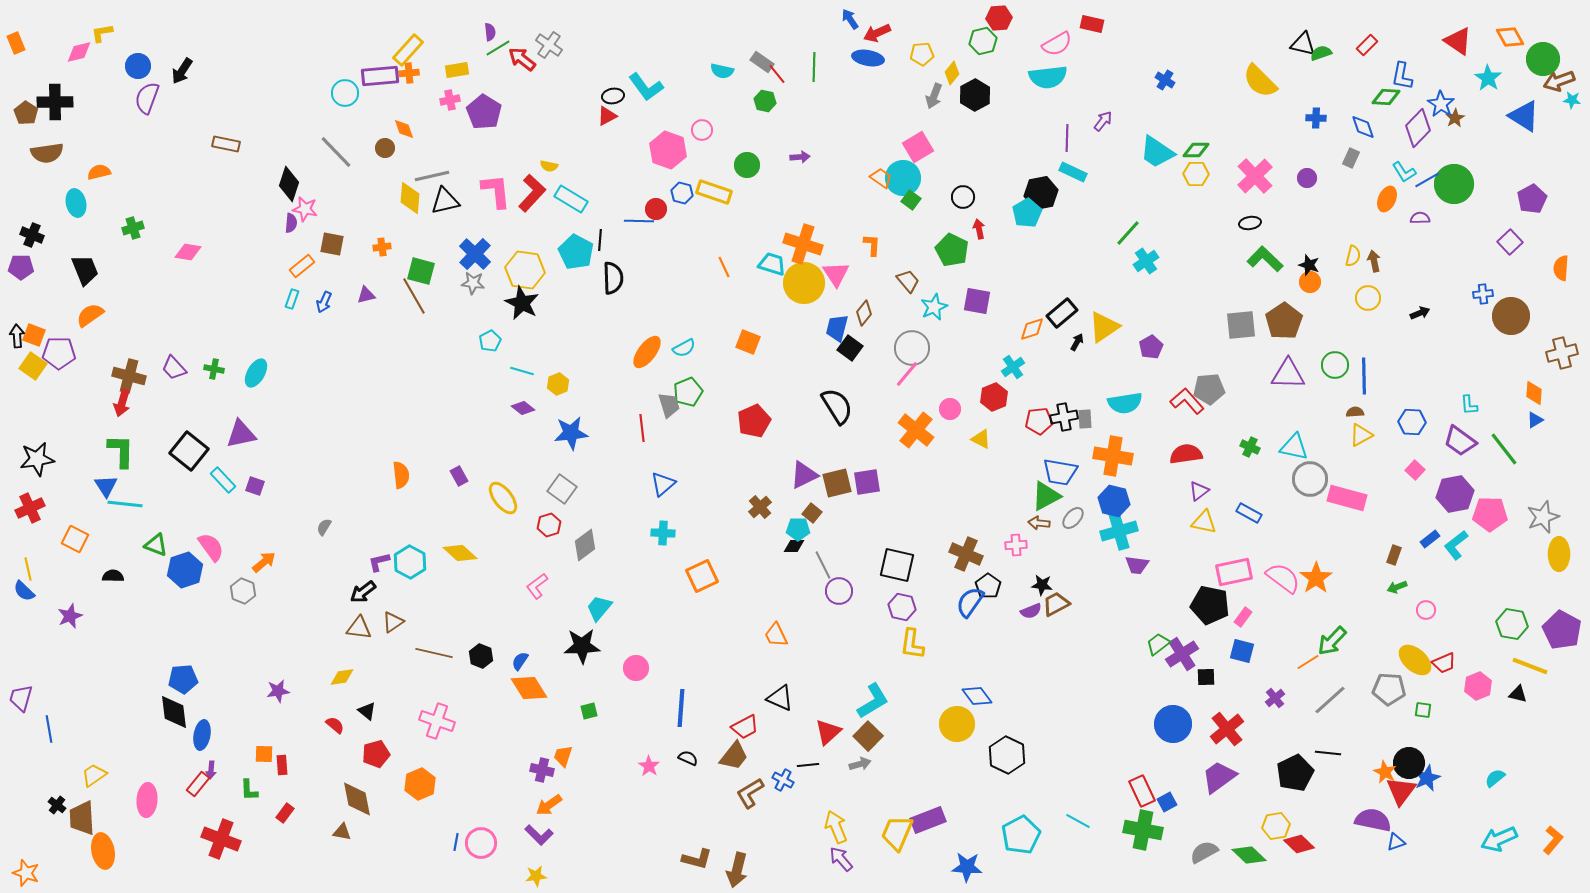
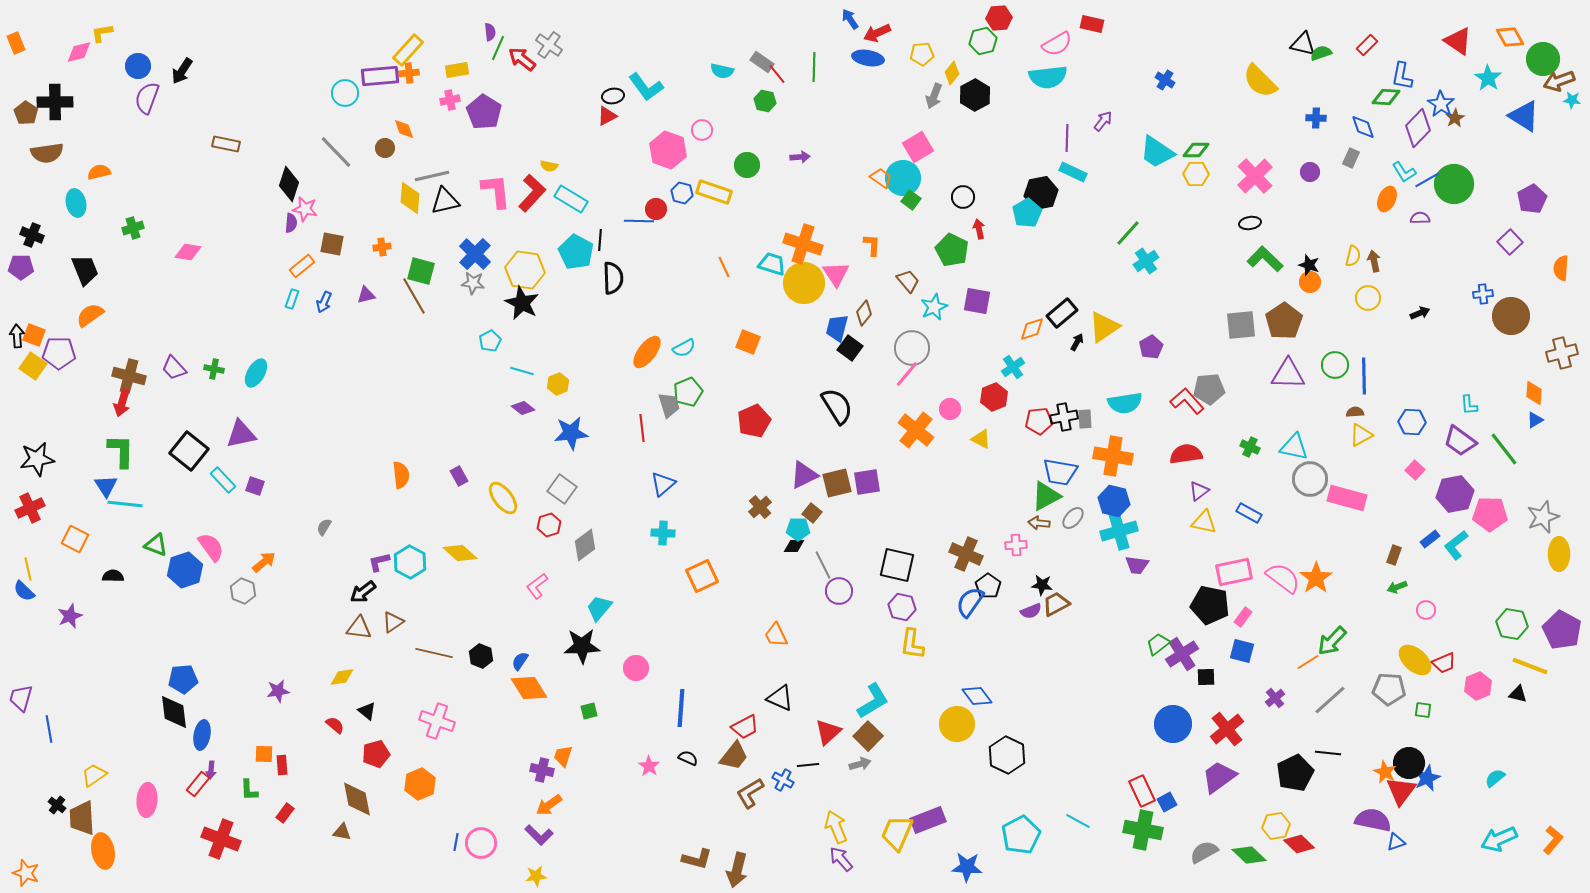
green line at (498, 48): rotated 35 degrees counterclockwise
purple circle at (1307, 178): moved 3 px right, 6 px up
